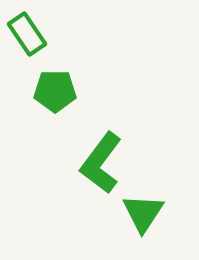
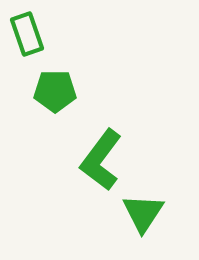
green rectangle: rotated 15 degrees clockwise
green L-shape: moved 3 px up
